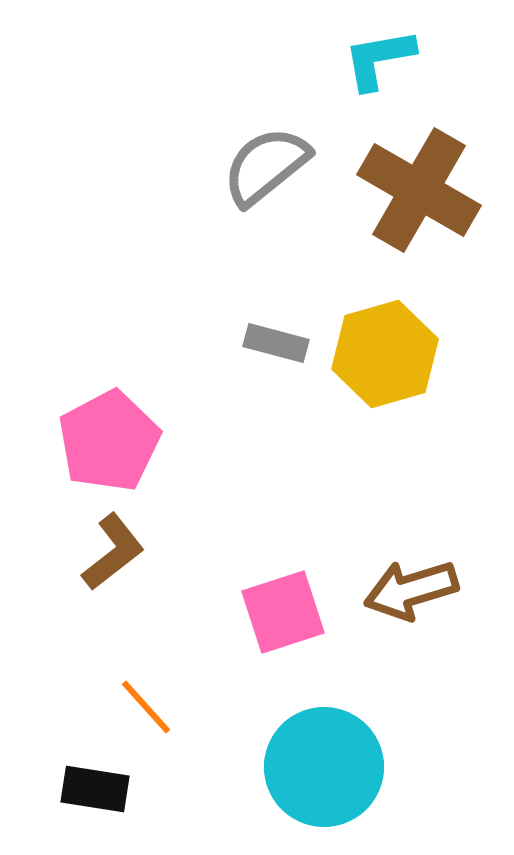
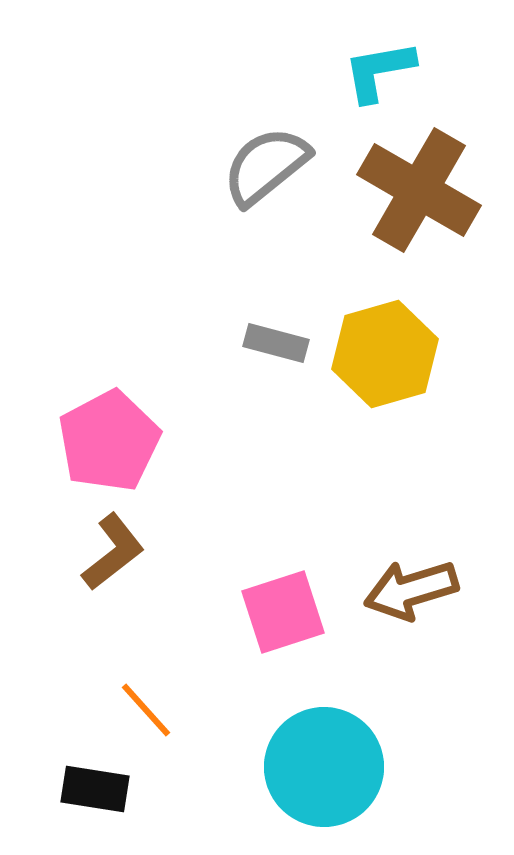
cyan L-shape: moved 12 px down
orange line: moved 3 px down
